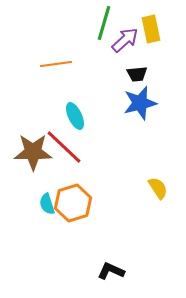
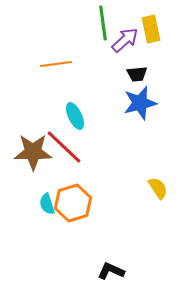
green line: moved 1 px left; rotated 24 degrees counterclockwise
